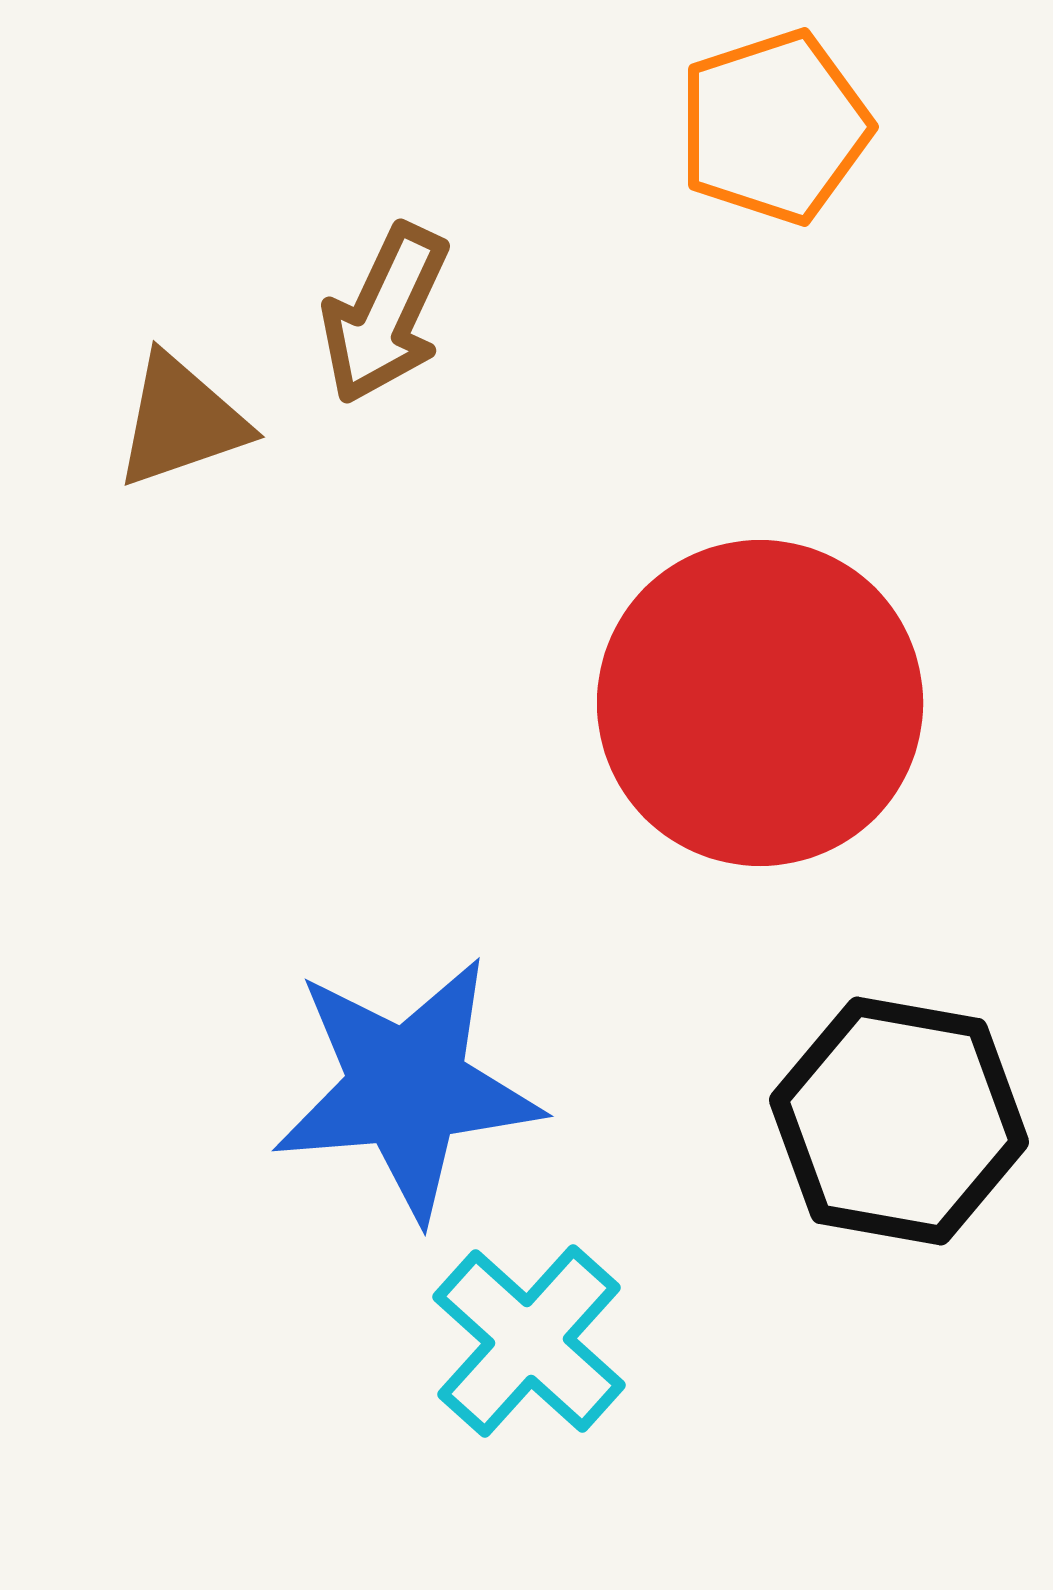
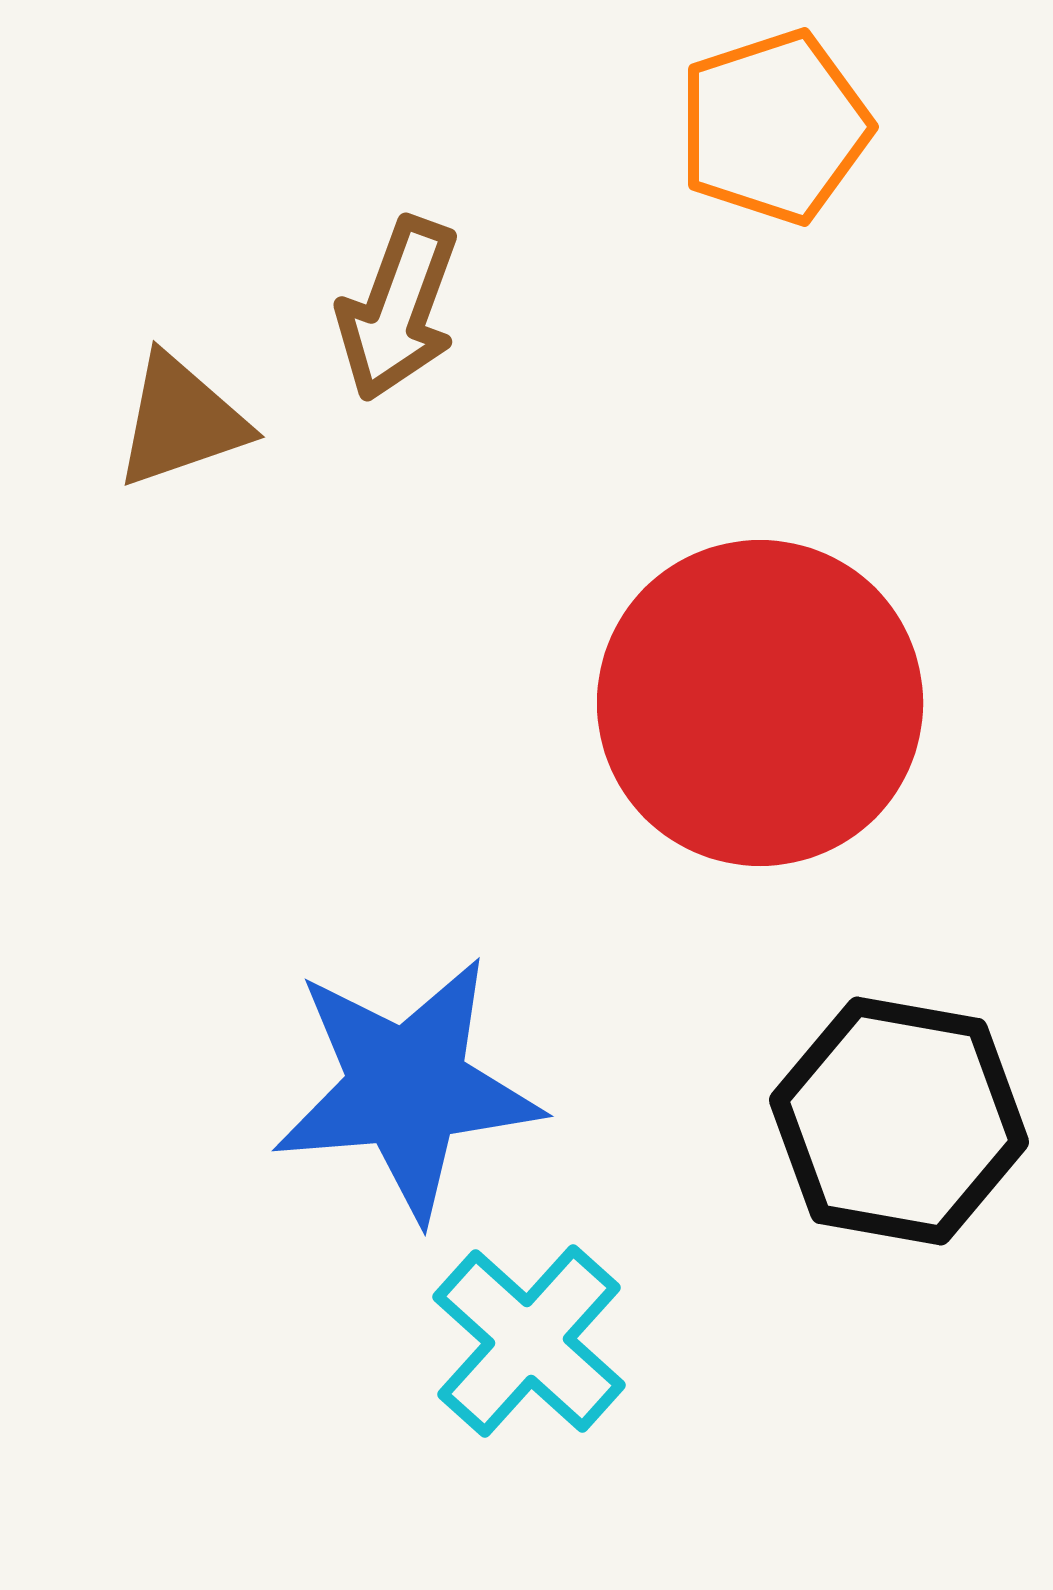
brown arrow: moved 13 px right, 5 px up; rotated 5 degrees counterclockwise
